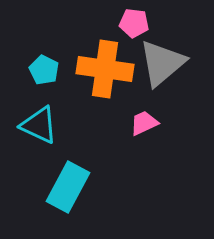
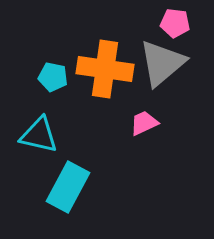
pink pentagon: moved 41 px right
cyan pentagon: moved 9 px right, 7 px down; rotated 16 degrees counterclockwise
cyan triangle: moved 10 px down; rotated 12 degrees counterclockwise
